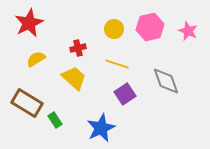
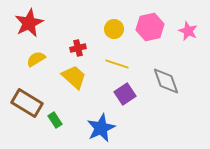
yellow trapezoid: moved 1 px up
